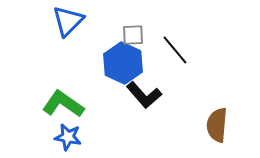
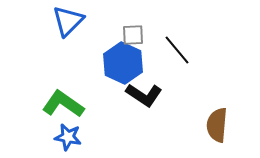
black line: moved 2 px right
black L-shape: rotated 15 degrees counterclockwise
